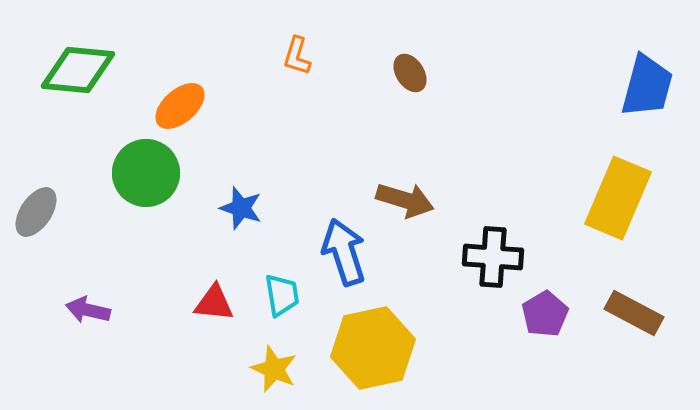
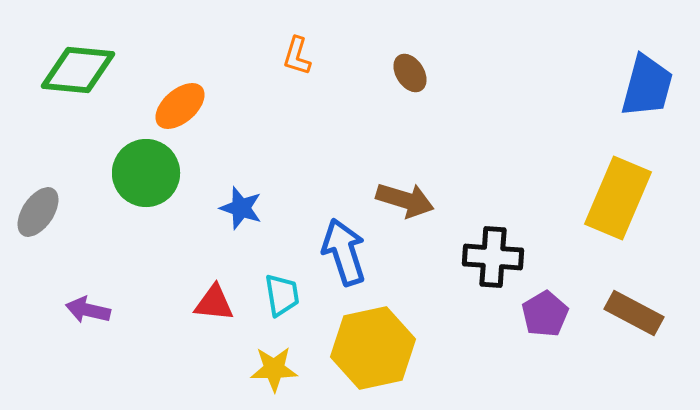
gray ellipse: moved 2 px right
yellow star: rotated 24 degrees counterclockwise
